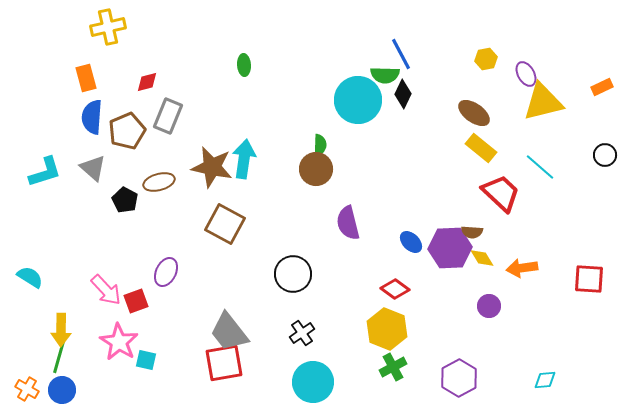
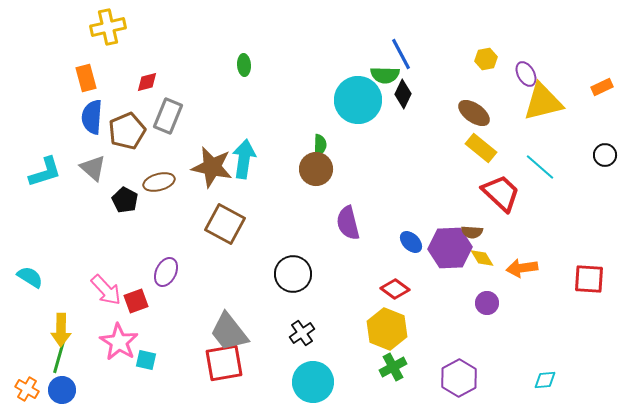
purple circle at (489, 306): moved 2 px left, 3 px up
